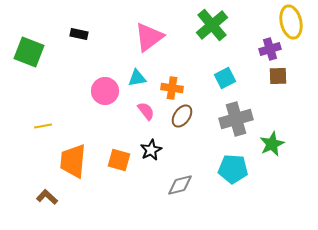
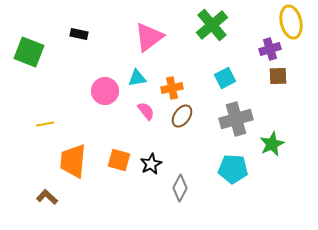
orange cross: rotated 20 degrees counterclockwise
yellow line: moved 2 px right, 2 px up
black star: moved 14 px down
gray diamond: moved 3 px down; rotated 48 degrees counterclockwise
